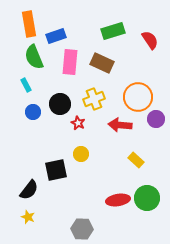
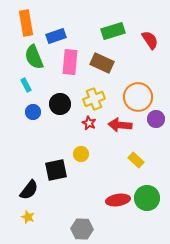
orange rectangle: moved 3 px left, 1 px up
red star: moved 11 px right
